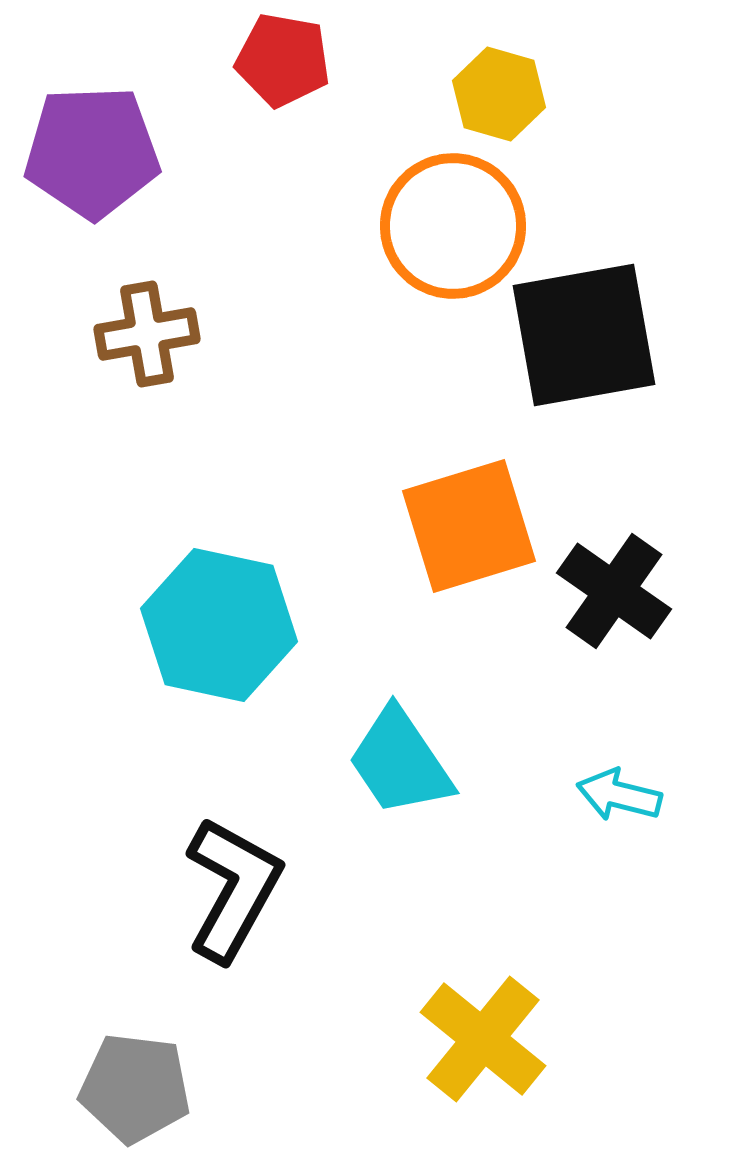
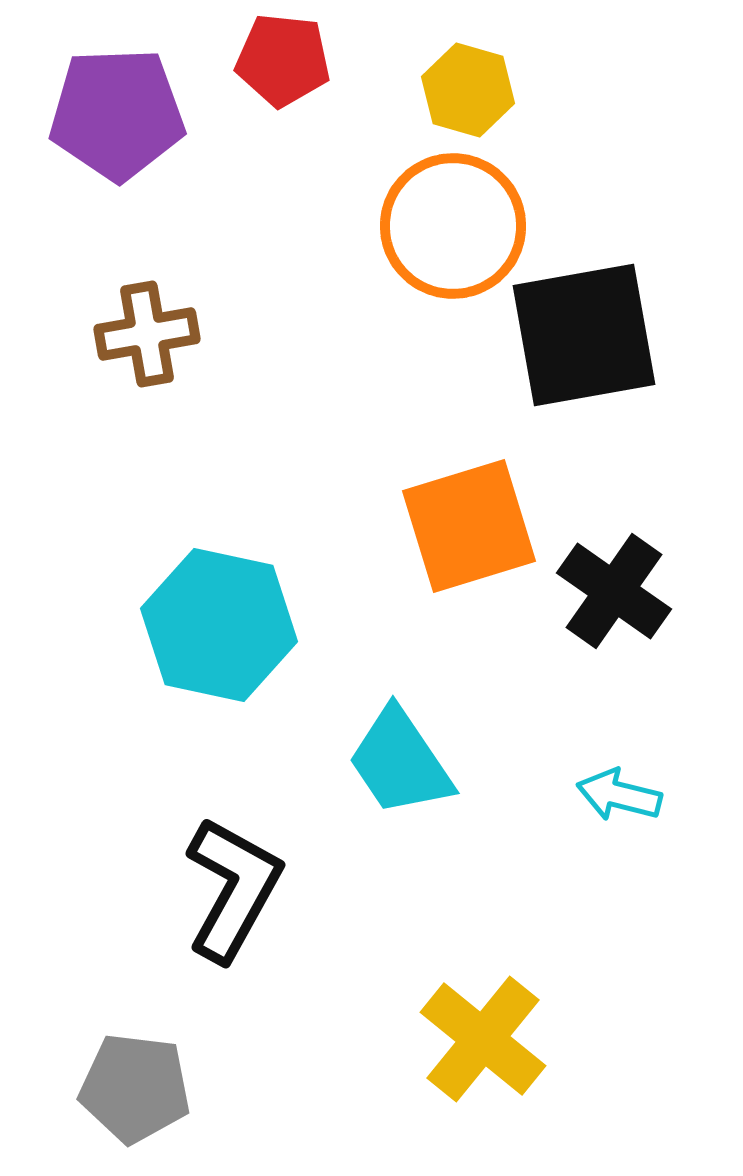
red pentagon: rotated 4 degrees counterclockwise
yellow hexagon: moved 31 px left, 4 px up
purple pentagon: moved 25 px right, 38 px up
